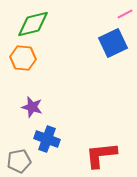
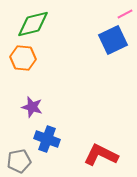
blue square: moved 3 px up
red L-shape: rotated 32 degrees clockwise
